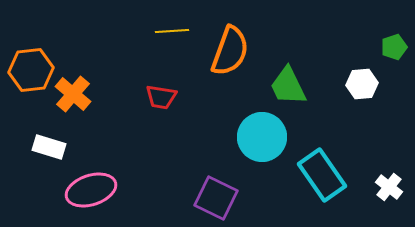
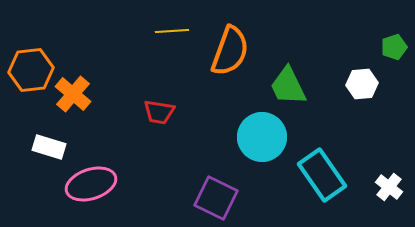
red trapezoid: moved 2 px left, 15 px down
pink ellipse: moved 6 px up
